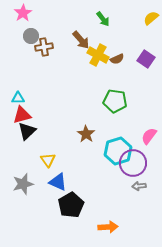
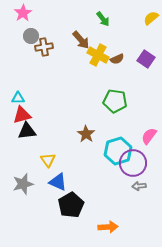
black triangle: rotated 36 degrees clockwise
